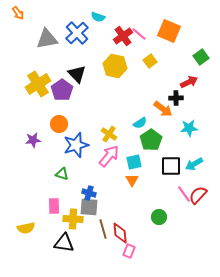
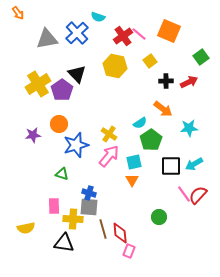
black cross at (176, 98): moved 10 px left, 17 px up
purple star at (33, 140): moved 5 px up
